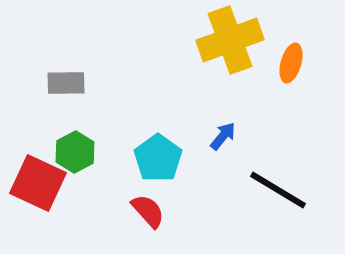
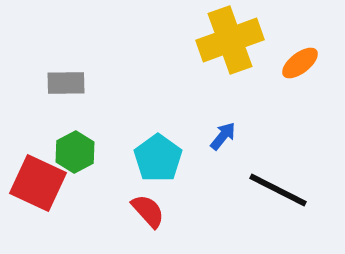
orange ellipse: moved 9 px right; rotated 36 degrees clockwise
black line: rotated 4 degrees counterclockwise
